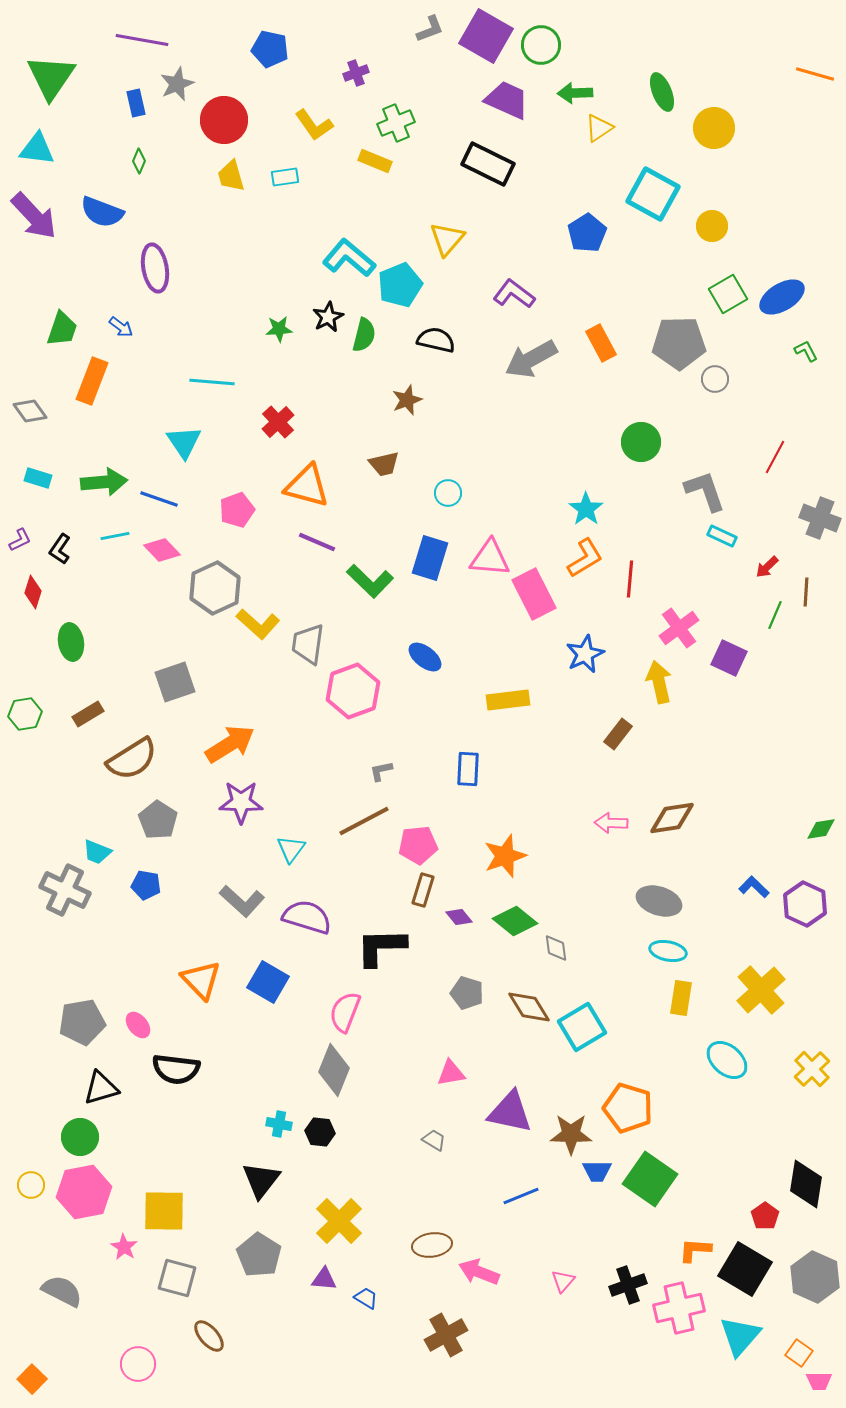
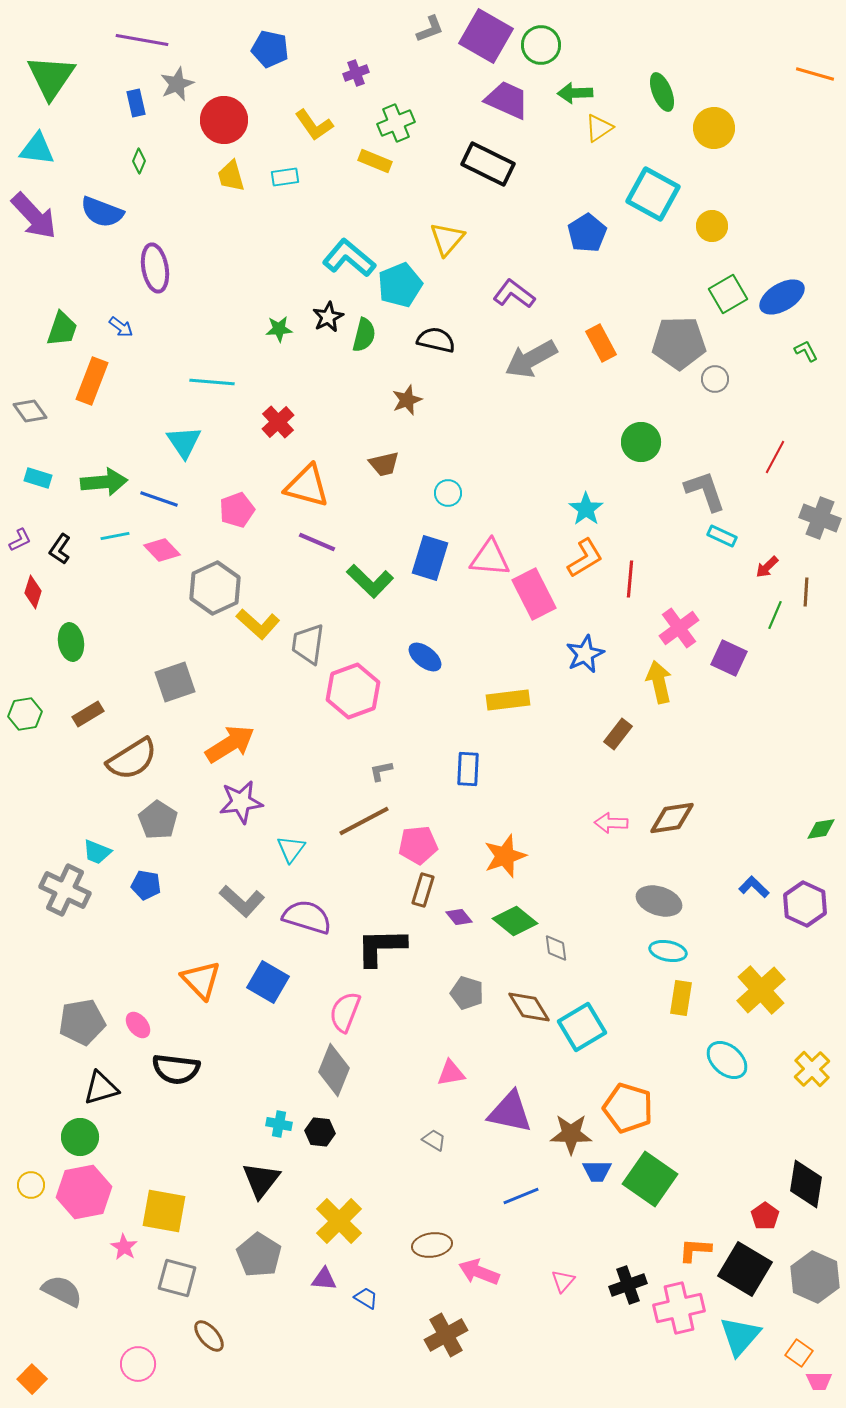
purple star at (241, 802): rotated 9 degrees counterclockwise
yellow square at (164, 1211): rotated 9 degrees clockwise
